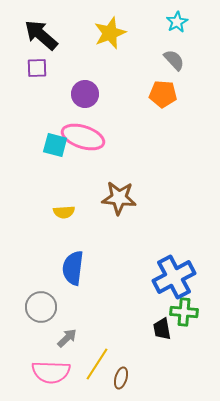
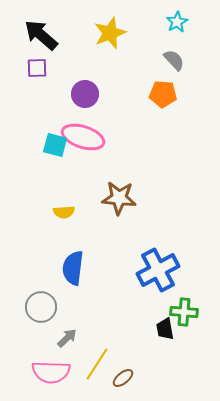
blue cross: moved 16 px left, 7 px up
black trapezoid: moved 3 px right
brown ellipse: moved 2 px right; rotated 35 degrees clockwise
